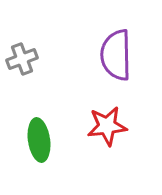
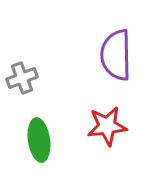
gray cross: moved 19 px down
